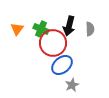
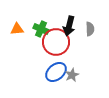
orange triangle: rotated 48 degrees clockwise
red circle: moved 3 px right, 1 px up
blue ellipse: moved 6 px left, 7 px down
gray star: moved 10 px up
